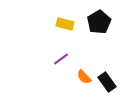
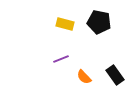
black pentagon: rotated 30 degrees counterclockwise
purple line: rotated 14 degrees clockwise
black rectangle: moved 8 px right, 7 px up
